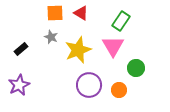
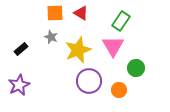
purple circle: moved 4 px up
